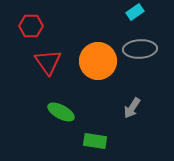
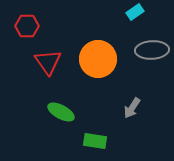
red hexagon: moved 4 px left
gray ellipse: moved 12 px right, 1 px down
orange circle: moved 2 px up
